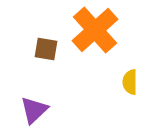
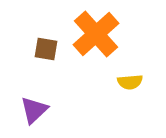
orange cross: moved 1 px right, 4 px down
yellow semicircle: rotated 95 degrees counterclockwise
